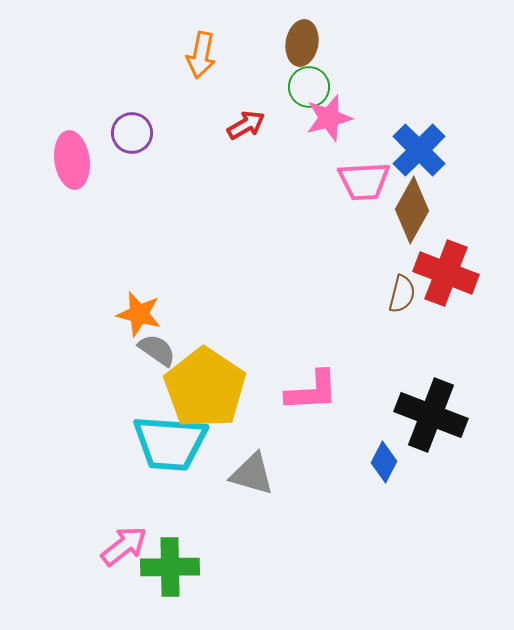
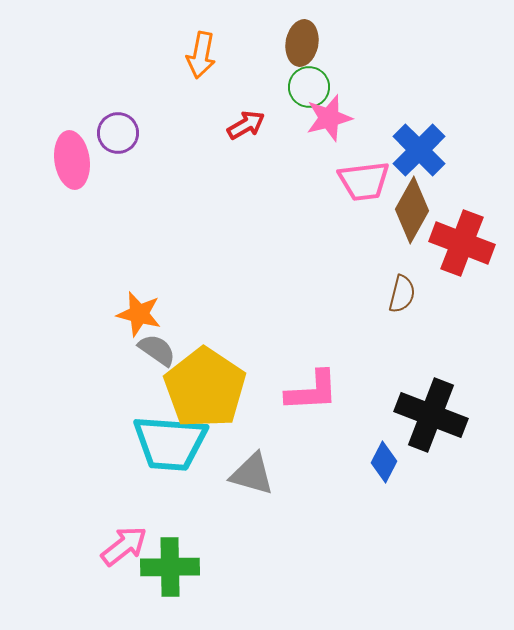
purple circle: moved 14 px left
pink trapezoid: rotated 4 degrees counterclockwise
red cross: moved 16 px right, 30 px up
